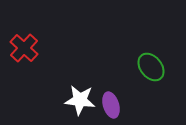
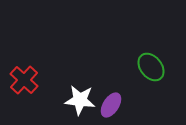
red cross: moved 32 px down
purple ellipse: rotated 50 degrees clockwise
